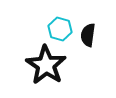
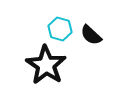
black semicircle: moved 3 px right; rotated 55 degrees counterclockwise
